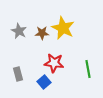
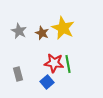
brown star: rotated 24 degrees clockwise
green line: moved 20 px left, 5 px up
blue square: moved 3 px right
